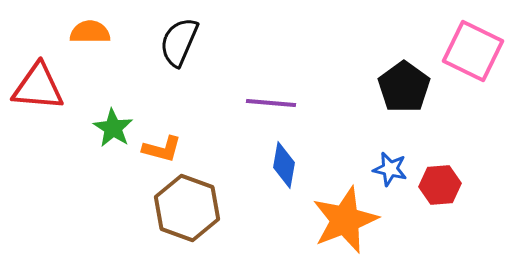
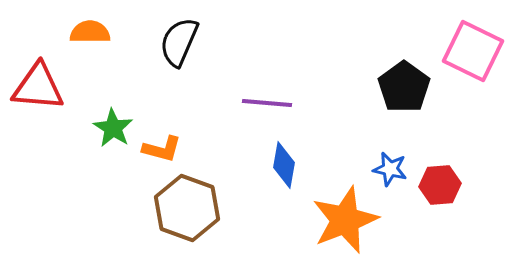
purple line: moved 4 px left
